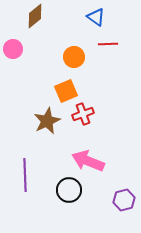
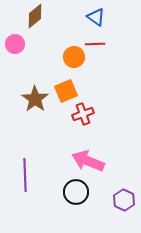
red line: moved 13 px left
pink circle: moved 2 px right, 5 px up
brown star: moved 12 px left, 22 px up; rotated 12 degrees counterclockwise
black circle: moved 7 px right, 2 px down
purple hexagon: rotated 20 degrees counterclockwise
